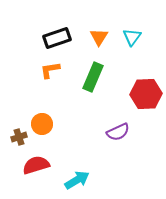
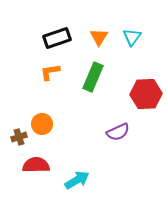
orange L-shape: moved 2 px down
red semicircle: rotated 16 degrees clockwise
